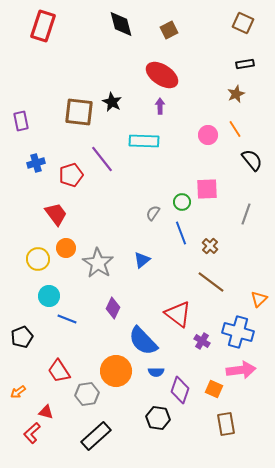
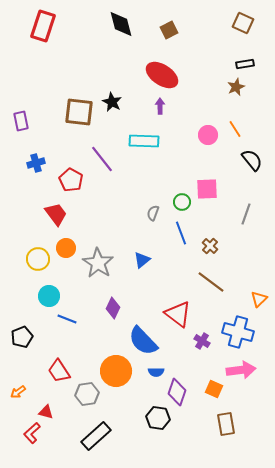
brown star at (236, 94): moved 7 px up
red pentagon at (71, 175): moved 5 px down; rotated 25 degrees counterclockwise
gray semicircle at (153, 213): rotated 14 degrees counterclockwise
purple diamond at (180, 390): moved 3 px left, 2 px down
